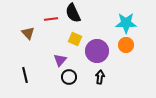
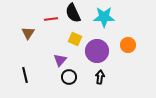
cyan star: moved 22 px left, 6 px up
brown triangle: rotated 16 degrees clockwise
orange circle: moved 2 px right
